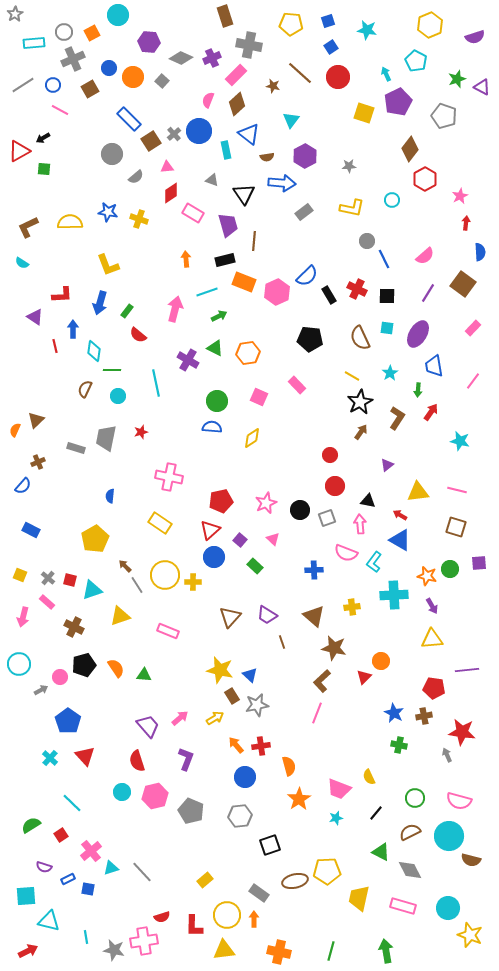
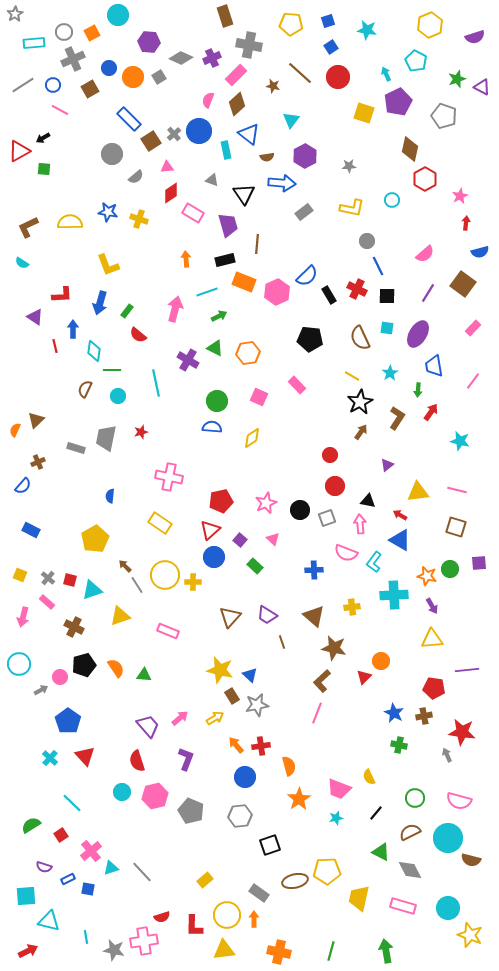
gray square at (162, 81): moved 3 px left, 4 px up; rotated 16 degrees clockwise
brown diamond at (410, 149): rotated 25 degrees counterclockwise
brown line at (254, 241): moved 3 px right, 3 px down
blue semicircle at (480, 252): rotated 78 degrees clockwise
pink semicircle at (425, 256): moved 2 px up
blue line at (384, 259): moved 6 px left, 7 px down
cyan circle at (449, 836): moved 1 px left, 2 px down
